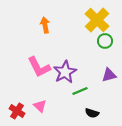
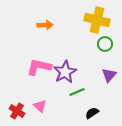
yellow cross: rotated 30 degrees counterclockwise
orange arrow: rotated 98 degrees clockwise
green circle: moved 3 px down
pink L-shape: rotated 130 degrees clockwise
purple triangle: rotated 35 degrees counterclockwise
green line: moved 3 px left, 1 px down
black semicircle: rotated 128 degrees clockwise
